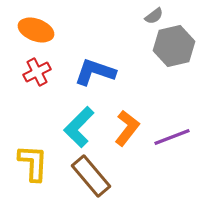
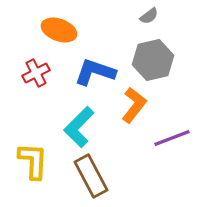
gray semicircle: moved 5 px left
orange ellipse: moved 23 px right
gray hexagon: moved 21 px left, 14 px down
red cross: moved 1 px left, 1 px down
orange L-shape: moved 7 px right, 23 px up
purple line: moved 1 px down
yellow L-shape: moved 2 px up
brown rectangle: rotated 12 degrees clockwise
